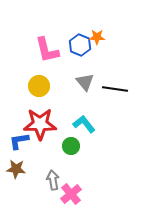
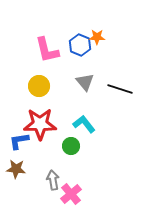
black line: moved 5 px right; rotated 10 degrees clockwise
